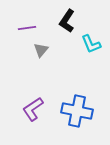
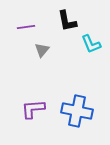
black L-shape: rotated 45 degrees counterclockwise
purple line: moved 1 px left, 1 px up
gray triangle: moved 1 px right
purple L-shape: rotated 30 degrees clockwise
